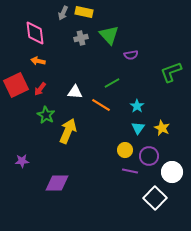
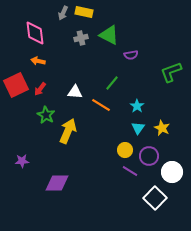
green triangle: rotated 20 degrees counterclockwise
green line: rotated 21 degrees counterclockwise
purple line: rotated 21 degrees clockwise
